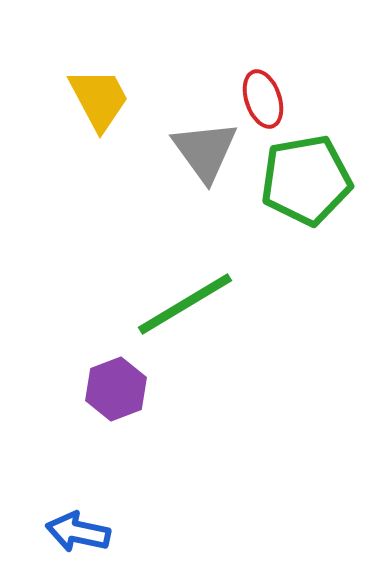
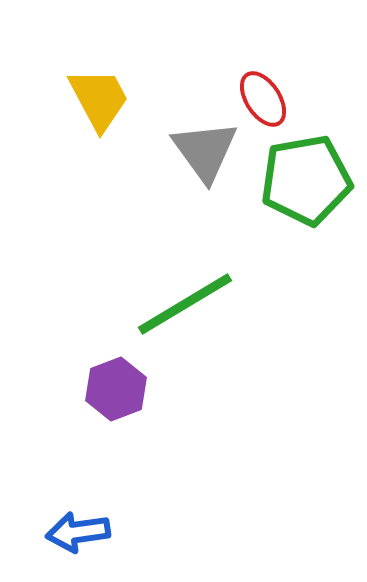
red ellipse: rotated 14 degrees counterclockwise
blue arrow: rotated 20 degrees counterclockwise
